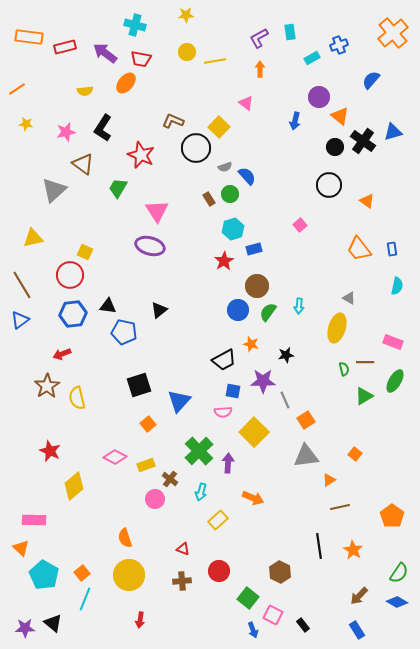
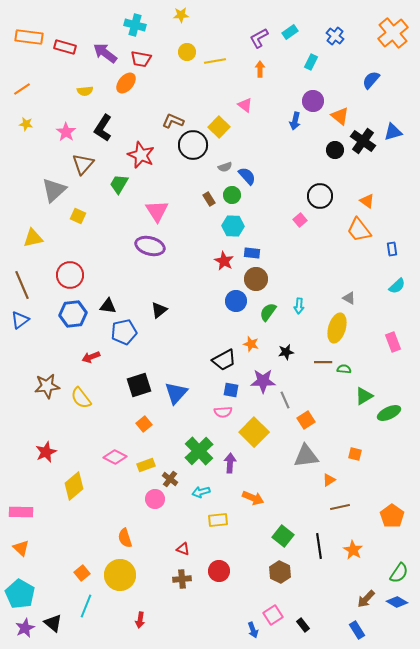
yellow star at (186, 15): moved 5 px left
cyan rectangle at (290, 32): rotated 63 degrees clockwise
blue cross at (339, 45): moved 4 px left, 9 px up; rotated 30 degrees counterclockwise
red rectangle at (65, 47): rotated 30 degrees clockwise
cyan rectangle at (312, 58): moved 1 px left, 4 px down; rotated 35 degrees counterclockwise
orange line at (17, 89): moved 5 px right
purple circle at (319, 97): moved 6 px left, 4 px down
pink triangle at (246, 103): moved 1 px left, 2 px down
pink star at (66, 132): rotated 24 degrees counterclockwise
black circle at (335, 147): moved 3 px down
black circle at (196, 148): moved 3 px left, 3 px up
brown triangle at (83, 164): rotated 35 degrees clockwise
black circle at (329, 185): moved 9 px left, 11 px down
green trapezoid at (118, 188): moved 1 px right, 4 px up
green circle at (230, 194): moved 2 px right, 1 px down
pink square at (300, 225): moved 5 px up
cyan hexagon at (233, 229): moved 3 px up; rotated 20 degrees clockwise
blue rectangle at (254, 249): moved 2 px left, 4 px down; rotated 21 degrees clockwise
orange trapezoid at (359, 249): moved 19 px up
yellow square at (85, 252): moved 7 px left, 36 px up
red star at (224, 261): rotated 12 degrees counterclockwise
brown line at (22, 285): rotated 8 degrees clockwise
brown circle at (257, 286): moved 1 px left, 7 px up
cyan semicircle at (397, 286): rotated 36 degrees clockwise
blue circle at (238, 310): moved 2 px left, 9 px up
blue pentagon at (124, 332): rotated 25 degrees counterclockwise
pink rectangle at (393, 342): rotated 48 degrees clockwise
red arrow at (62, 354): moved 29 px right, 3 px down
black star at (286, 355): moved 3 px up
brown line at (365, 362): moved 42 px left
green semicircle at (344, 369): rotated 72 degrees counterclockwise
green ellipse at (395, 381): moved 6 px left, 32 px down; rotated 35 degrees clockwise
brown star at (47, 386): rotated 25 degrees clockwise
blue square at (233, 391): moved 2 px left, 1 px up
yellow semicircle at (77, 398): moved 4 px right; rotated 25 degrees counterclockwise
blue triangle at (179, 401): moved 3 px left, 8 px up
orange square at (148, 424): moved 4 px left
red star at (50, 451): moved 4 px left, 1 px down; rotated 25 degrees clockwise
orange square at (355, 454): rotated 24 degrees counterclockwise
purple arrow at (228, 463): moved 2 px right
cyan arrow at (201, 492): rotated 60 degrees clockwise
pink rectangle at (34, 520): moved 13 px left, 8 px up
yellow rectangle at (218, 520): rotated 36 degrees clockwise
cyan pentagon at (44, 575): moved 24 px left, 19 px down
yellow circle at (129, 575): moved 9 px left
brown cross at (182, 581): moved 2 px up
brown arrow at (359, 596): moved 7 px right, 3 px down
green square at (248, 598): moved 35 px right, 62 px up
cyan line at (85, 599): moved 1 px right, 7 px down
pink square at (273, 615): rotated 30 degrees clockwise
purple star at (25, 628): rotated 24 degrees counterclockwise
